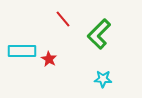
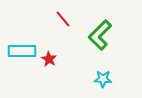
green L-shape: moved 1 px right, 1 px down
